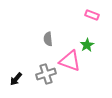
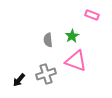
gray semicircle: moved 1 px down
green star: moved 15 px left, 9 px up
pink triangle: moved 6 px right
black arrow: moved 3 px right, 1 px down
